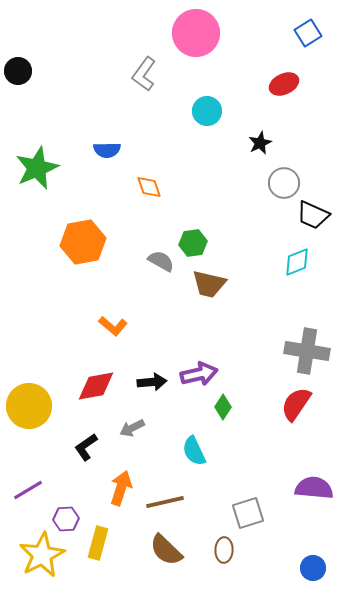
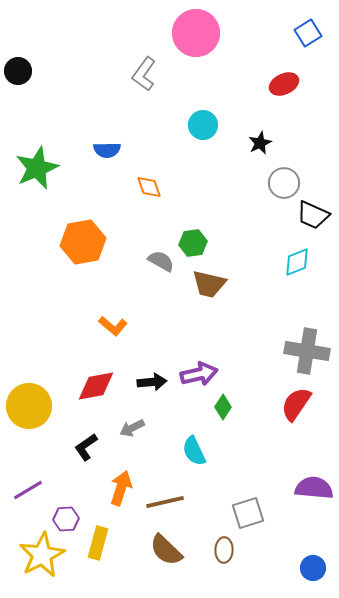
cyan circle: moved 4 px left, 14 px down
